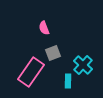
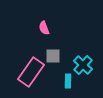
gray square: moved 3 px down; rotated 21 degrees clockwise
